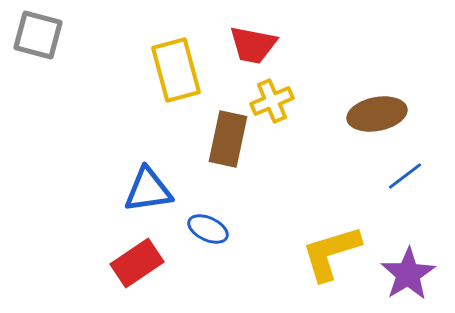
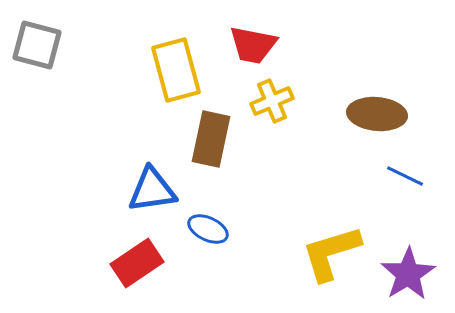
gray square: moved 1 px left, 10 px down
brown ellipse: rotated 16 degrees clockwise
brown rectangle: moved 17 px left
blue line: rotated 63 degrees clockwise
blue triangle: moved 4 px right
